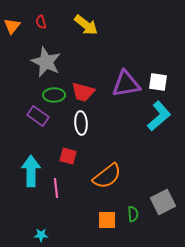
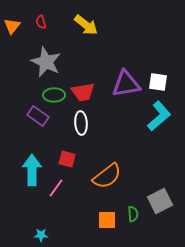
red trapezoid: rotated 25 degrees counterclockwise
red square: moved 1 px left, 3 px down
cyan arrow: moved 1 px right, 1 px up
pink line: rotated 42 degrees clockwise
gray square: moved 3 px left, 1 px up
